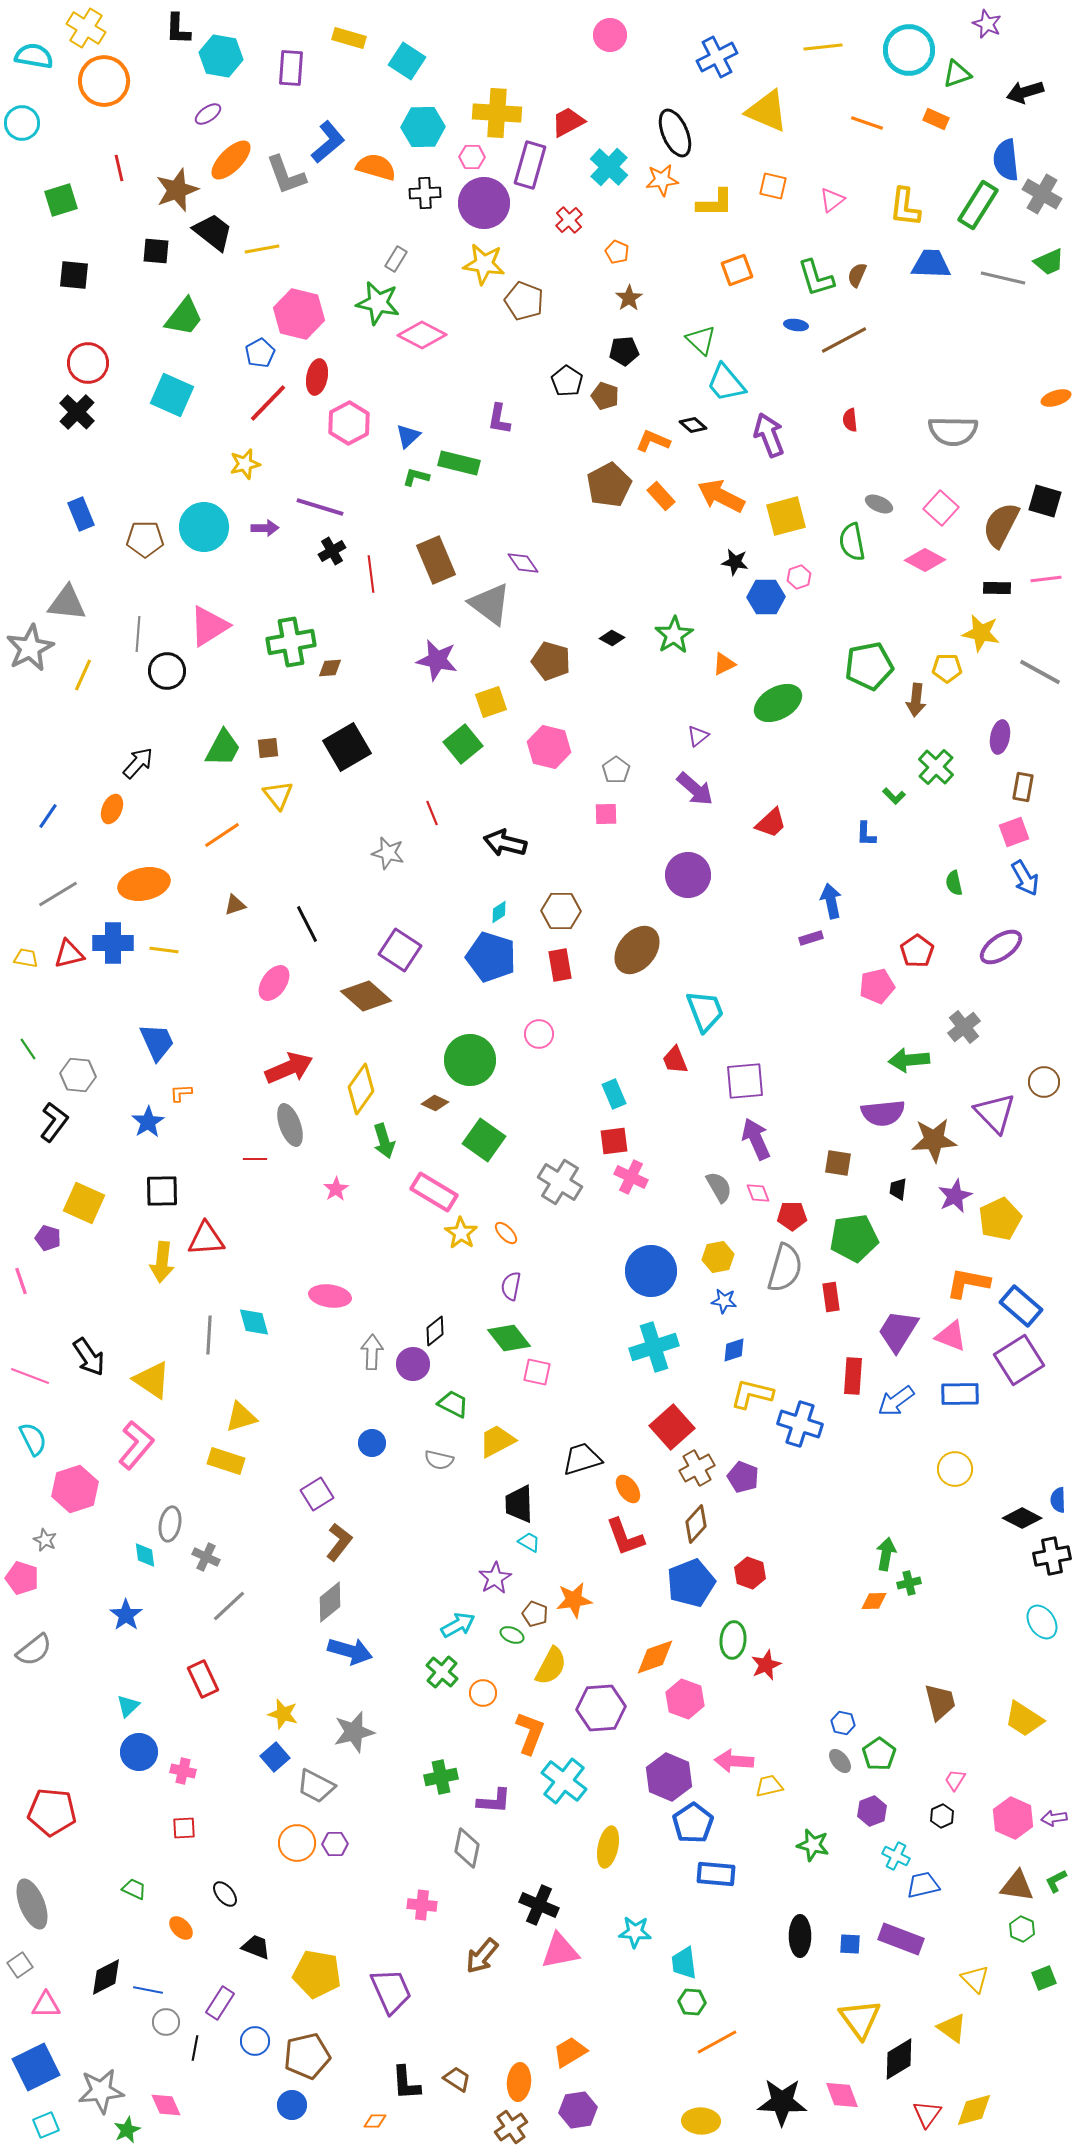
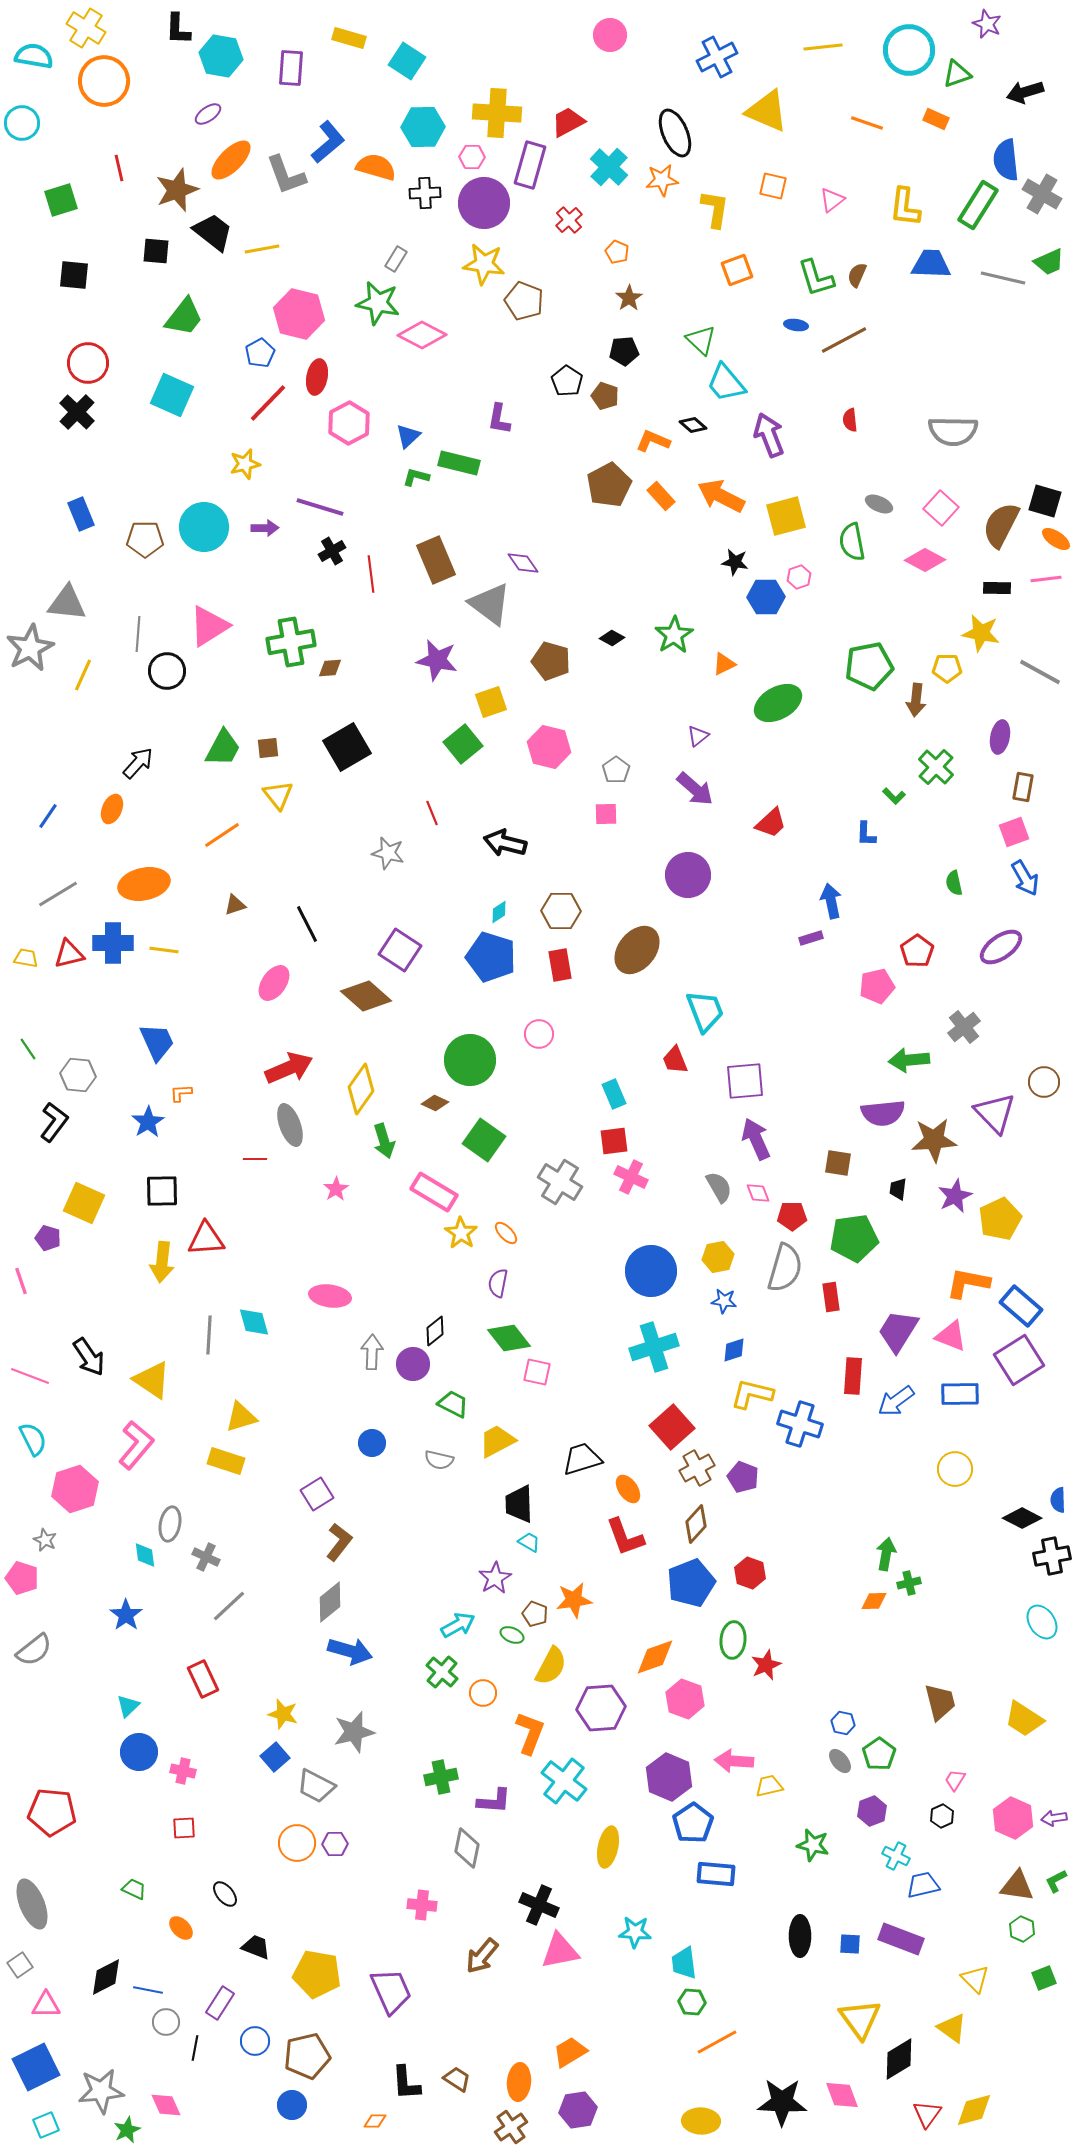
yellow L-shape at (715, 203): moved 6 px down; rotated 81 degrees counterclockwise
orange ellipse at (1056, 398): moved 141 px down; rotated 52 degrees clockwise
purple semicircle at (511, 1286): moved 13 px left, 3 px up
